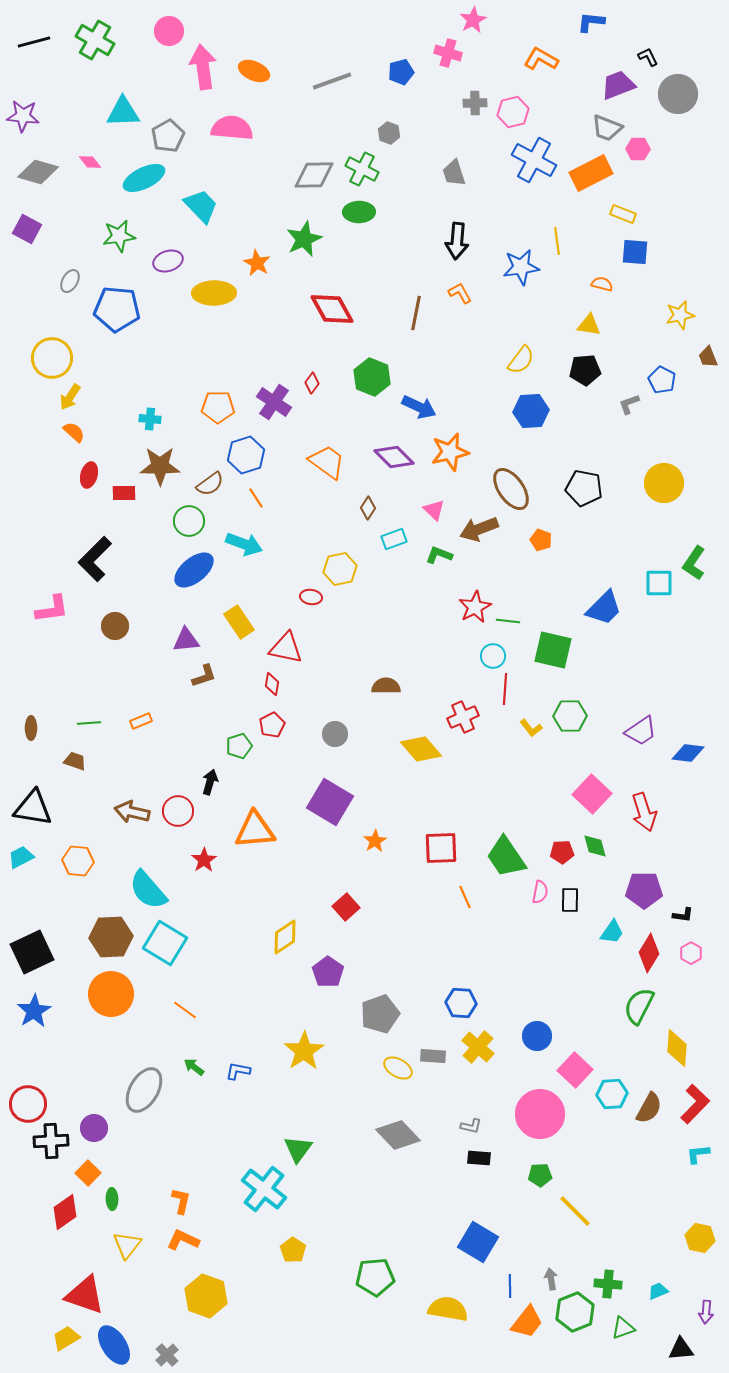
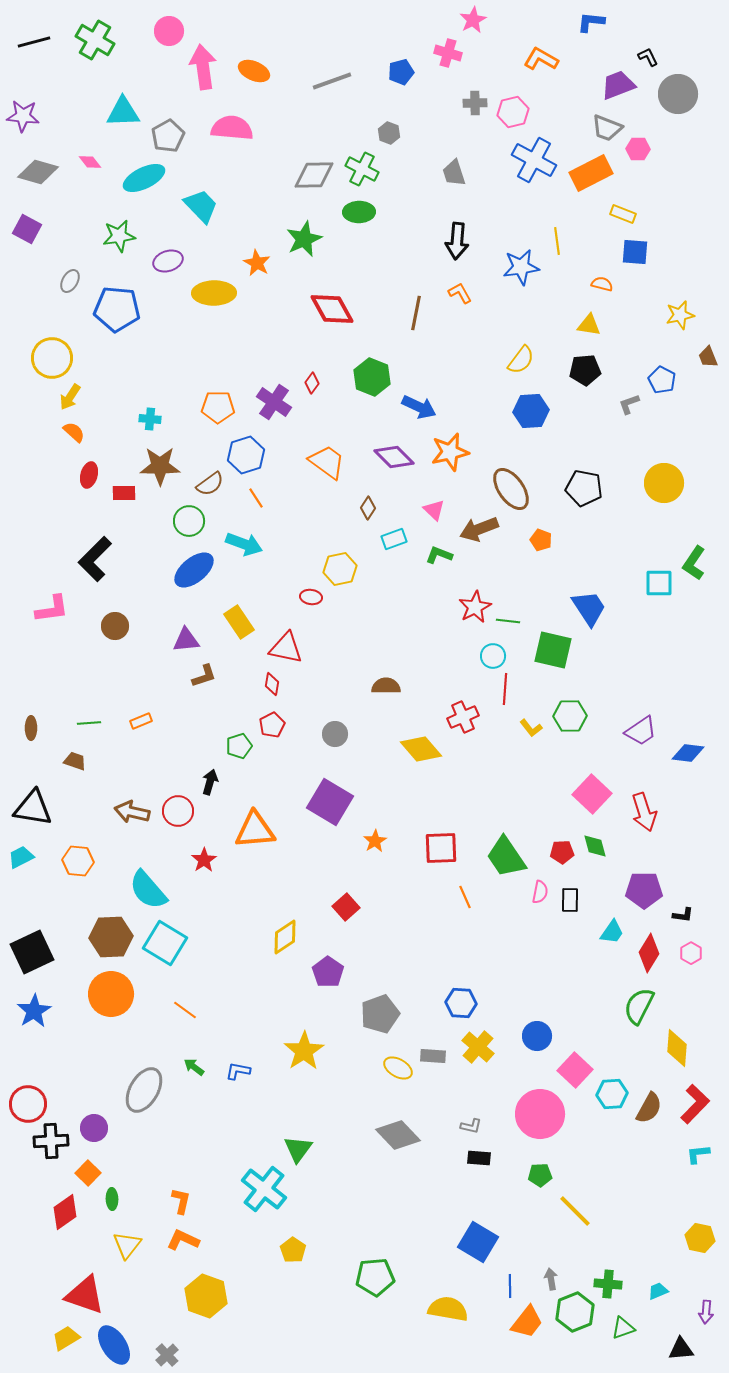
blue trapezoid at (604, 608): moved 15 px left; rotated 78 degrees counterclockwise
